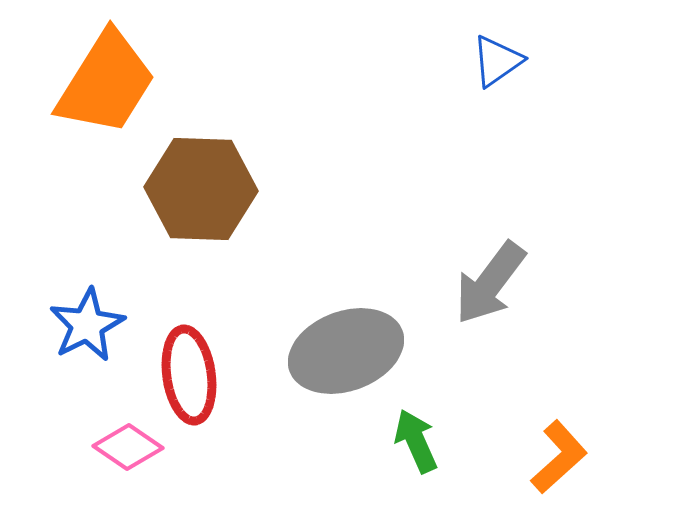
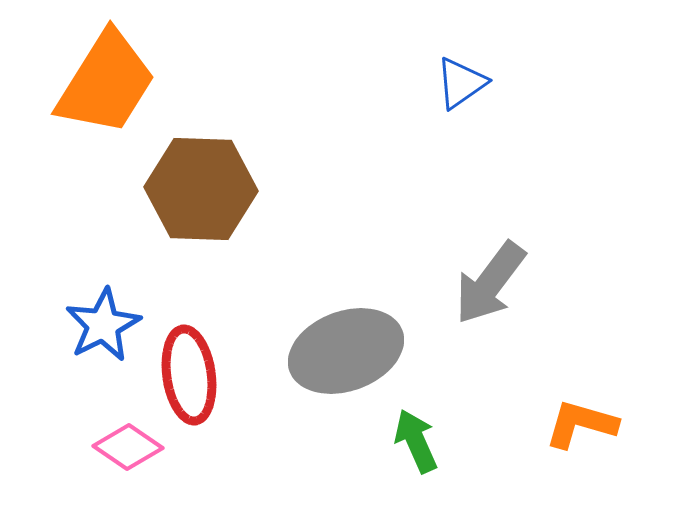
blue triangle: moved 36 px left, 22 px down
blue star: moved 16 px right
orange L-shape: moved 22 px right, 33 px up; rotated 122 degrees counterclockwise
